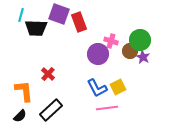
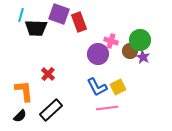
blue L-shape: moved 1 px up
